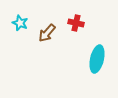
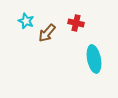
cyan star: moved 6 px right, 2 px up
cyan ellipse: moved 3 px left; rotated 24 degrees counterclockwise
